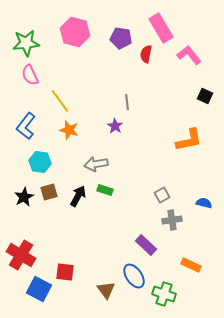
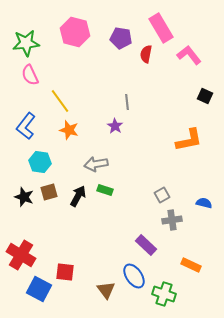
black star: rotated 24 degrees counterclockwise
